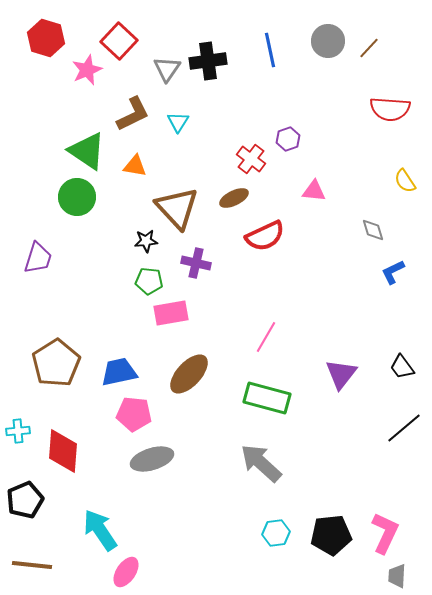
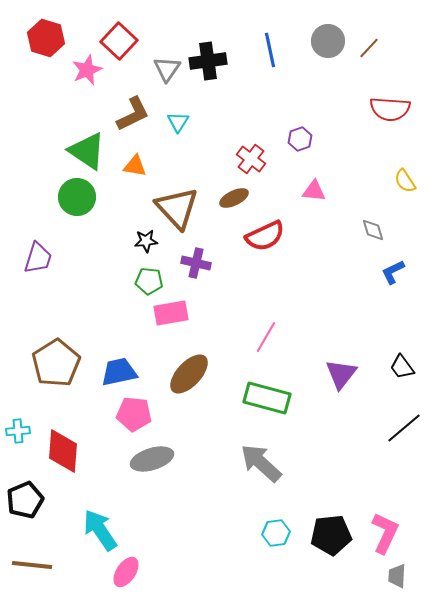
purple hexagon at (288, 139): moved 12 px right
